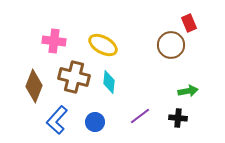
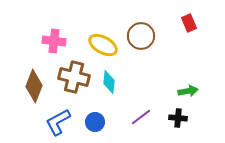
brown circle: moved 30 px left, 9 px up
purple line: moved 1 px right, 1 px down
blue L-shape: moved 1 px right, 2 px down; rotated 20 degrees clockwise
